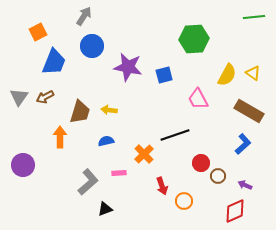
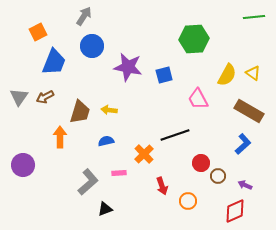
orange circle: moved 4 px right
